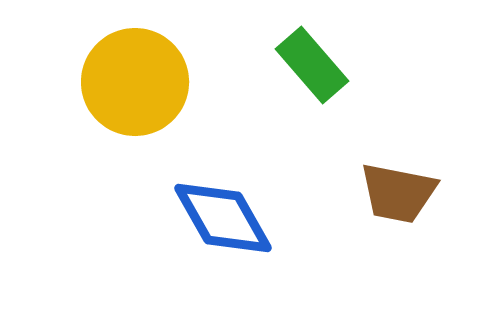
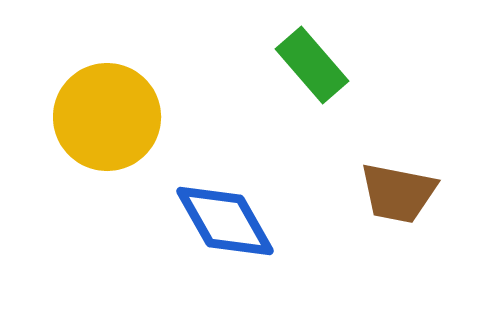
yellow circle: moved 28 px left, 35 px down
blue diamond: moved 2 px right, 3 px down
